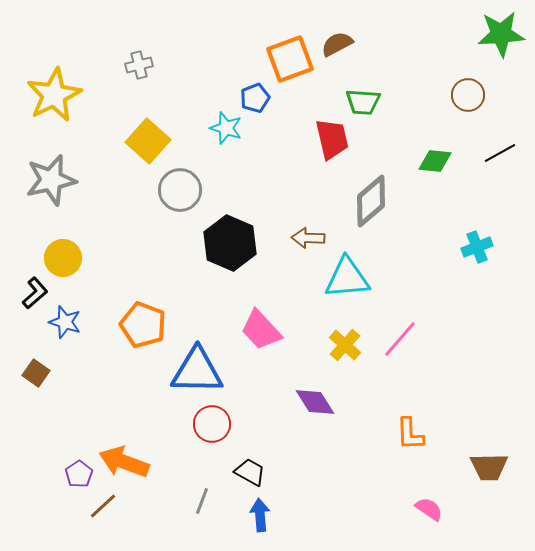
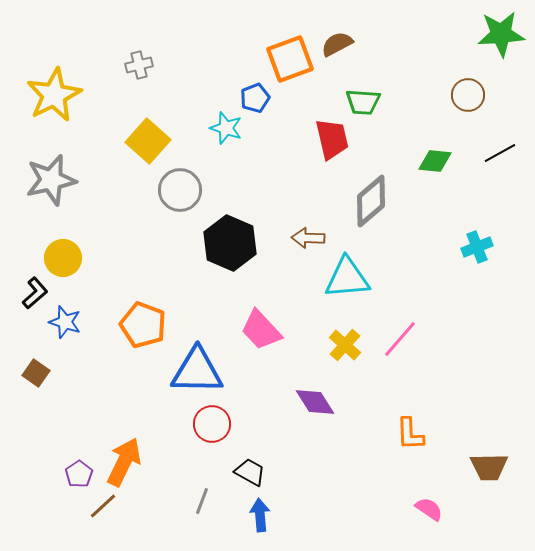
orange arrow: rotated 96 degrees clockwise
